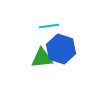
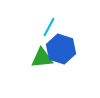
cyan line: moved 1 px down; rotated 54 degrees counterclockwise
